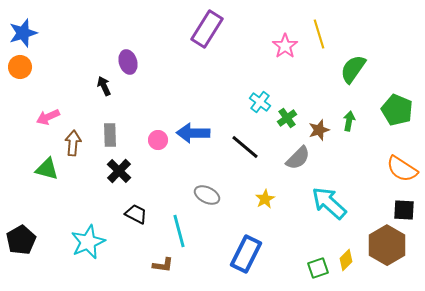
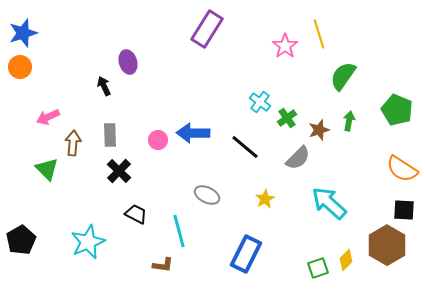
green semicircle: moved 10 px left, 7 px down
green triangle: rotated 30 degrees clockwise
